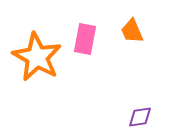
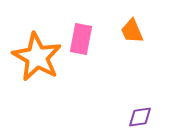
pink rectangle: moved 4 px left
